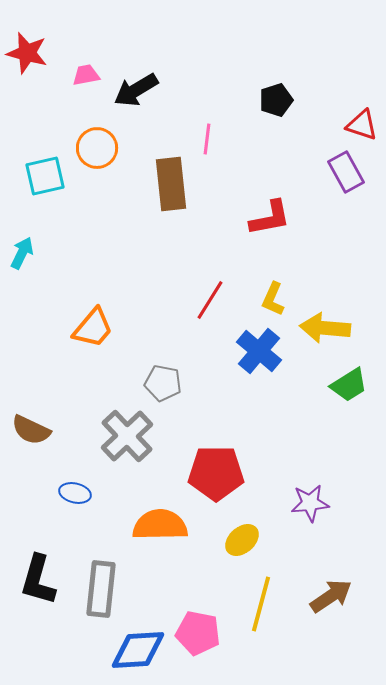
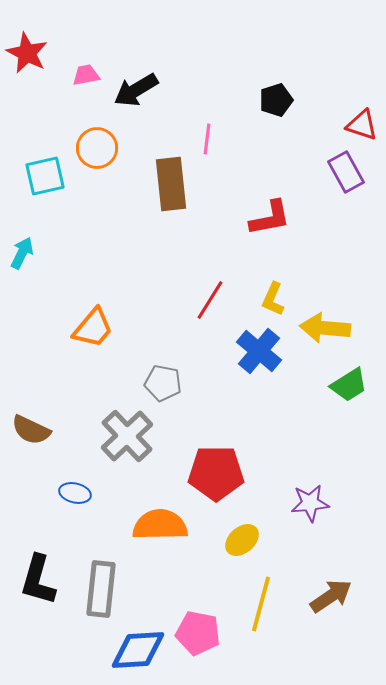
red star: rotated 12 degrees clockwise
